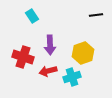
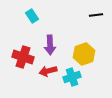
yellow hexagon: moved 1 px right, 1 px down
